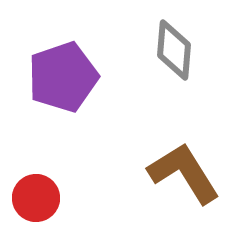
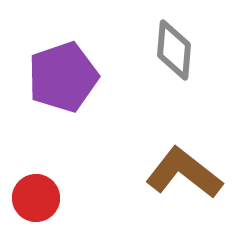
brown L-shape: rotated 20 degrees counterclockwise
